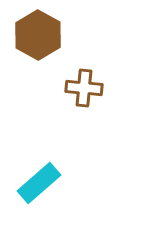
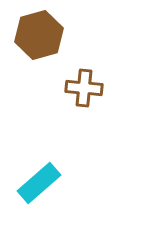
brown hexagon: moved 1 px right; rotated 15 degrees clockwise
